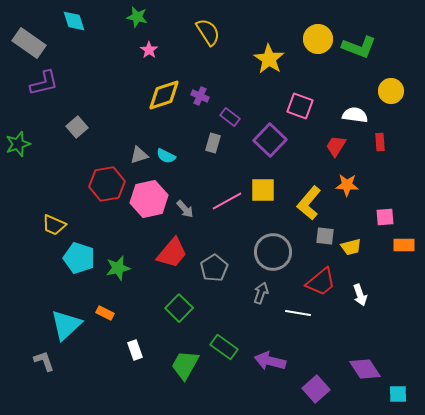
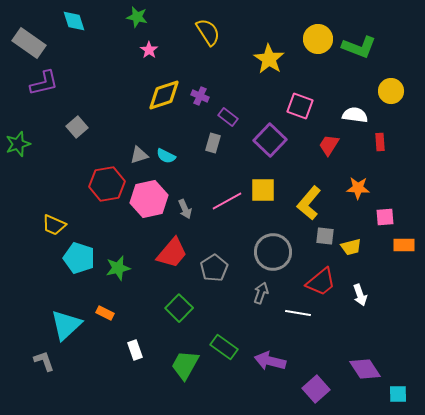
purple rectangle at (230, 117): moved 2 px left
red trapezoid at (336, 146): moved 7 px left, 1 px up
orange star at (347, 185): moved 11 px right, 3 px down
gray arrow at (185, 209): rotated 18 degrees clockwise
